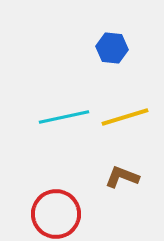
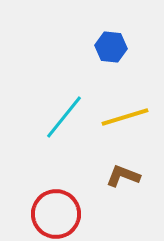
blue hexagon: moved 1 px left, 1 px up
cyan line: rotated 39 degrees counterclockwise
brown L-shape: moved 1 px right, 1 px up
